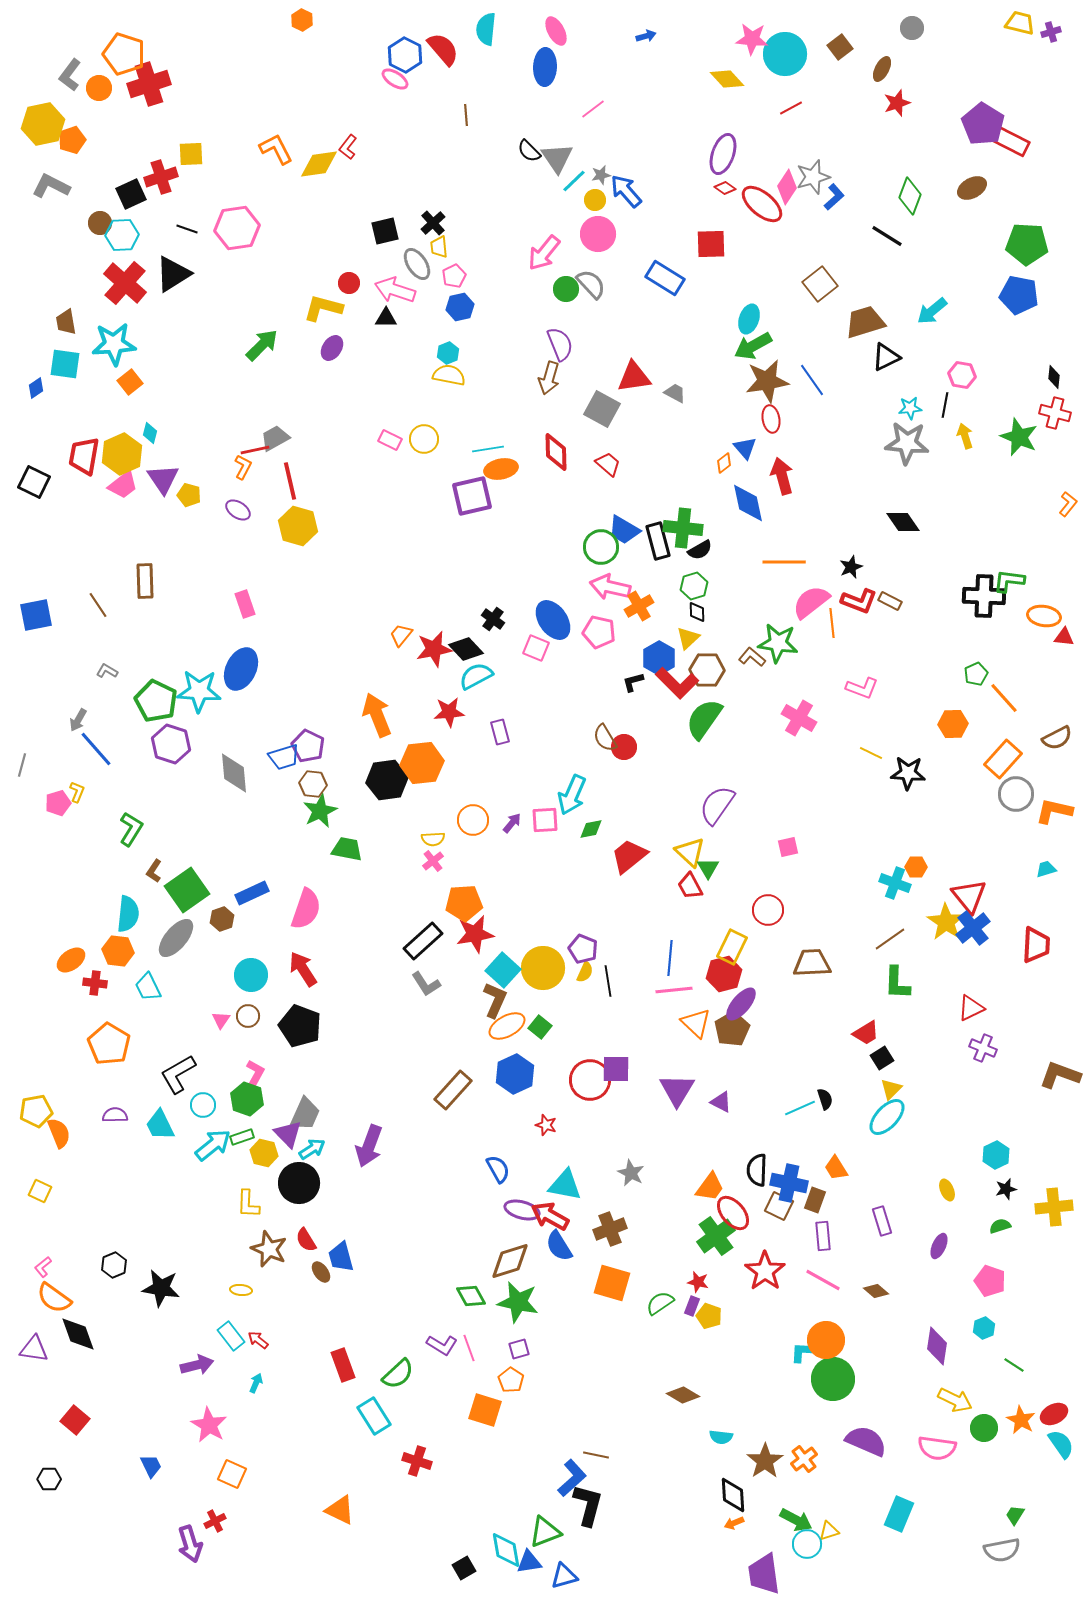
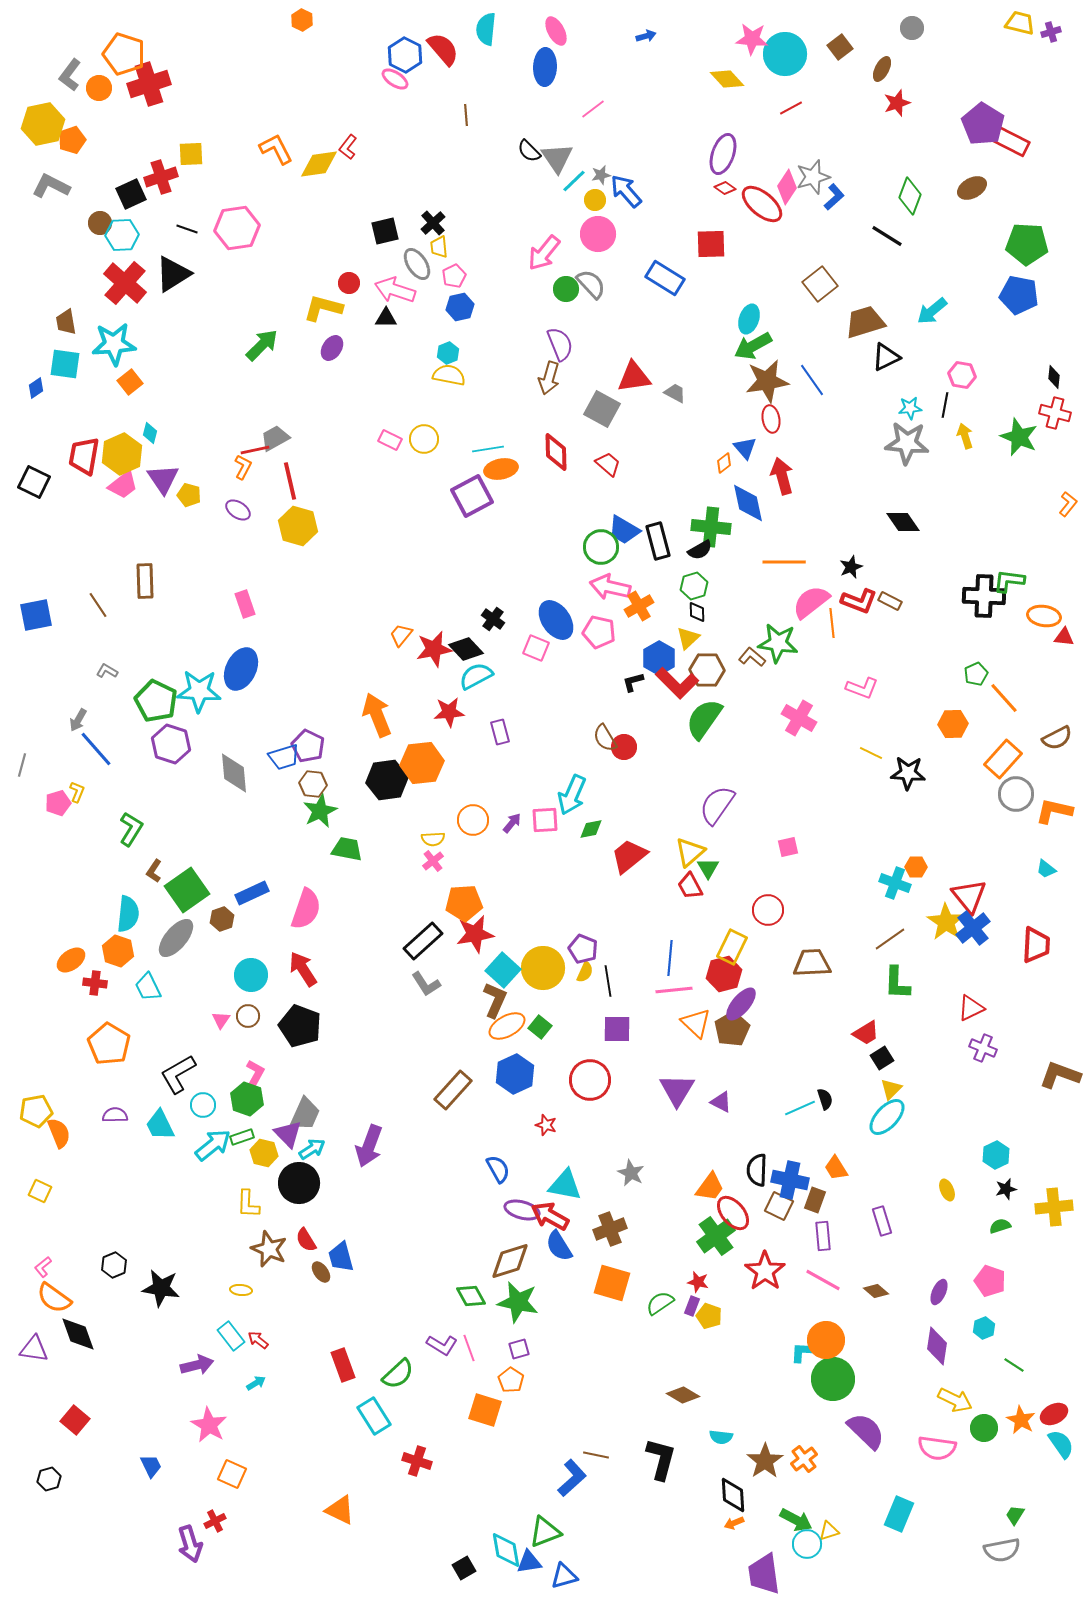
purple square at (472, 496): rotated 15 degrees counterclockwise
green cross at (683, 528): moved 28 px right, 1 px up
blue ellipse at (553, 620): moved 3 px right
yellow triangle at (690, 852): rotated 36 degrees clockwise
cyan trapezoid at (1046, 869): rotated 125 degrees counterclockwise
orange hexagon at (118, 951): rotated 12 degrees clockwise
purple square at (616, 1069): moved 1 px right, 40 px up
blue cross at (789, 1183): moved 1 px right, 3 px up
purple ellipse at (939, 1246): moved 46 px down
cyan arrow at (256, 1383): rotated 36 degrees clockwise
purple semicircle at (866, 1441): moved 10 px up; rotated 21 degrees clockwise
black hexagon at (49, 1479): rotated 15 degrees counterclockwise
black L-shape at (588, 1505): moved 73 px right, 46 px up
